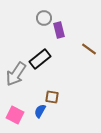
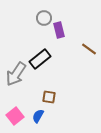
brown square: moved 3 px left
blue semicircle: moved 2 px left, 5 px down
pink square: moved 1 px down; rotated 24 degrees clockwise
